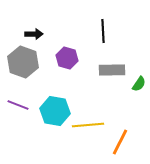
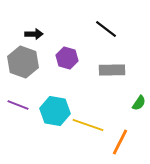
black line: moved 3 px right, 2 px up; rotated 50 degrees counterclockwise
green semicircle: moved 19 px down
yellow line: rotated 24 degrees clockwise
